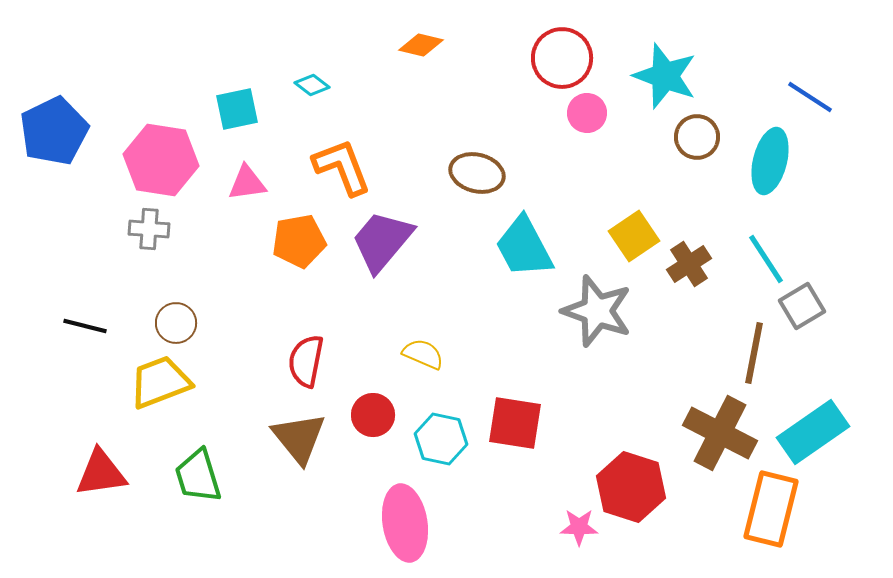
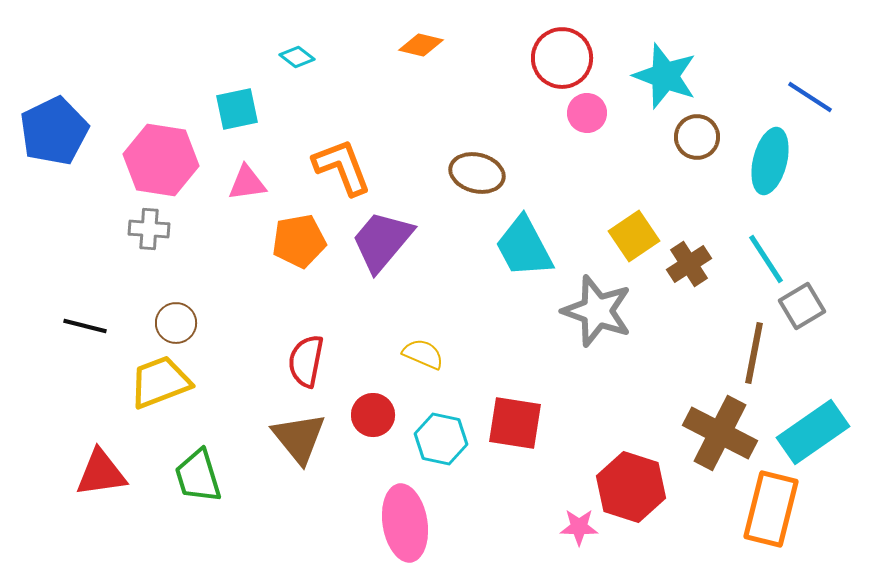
cyan diamond at (312, 85): moved 15 px left, 28 px up
